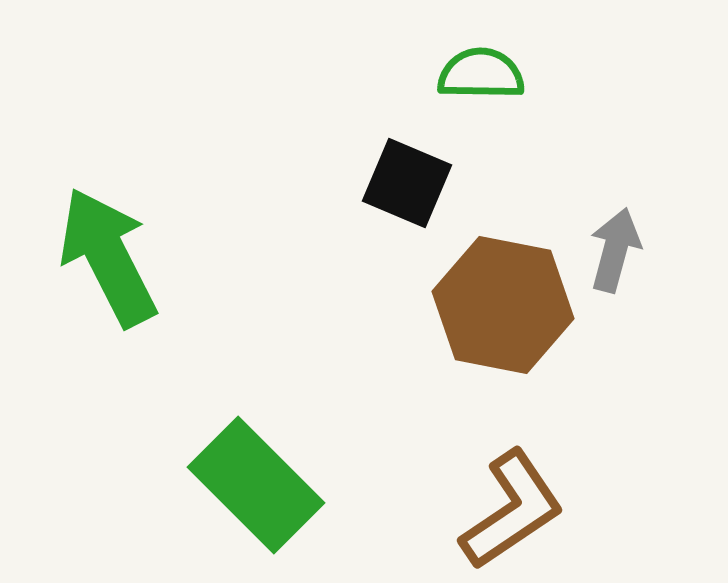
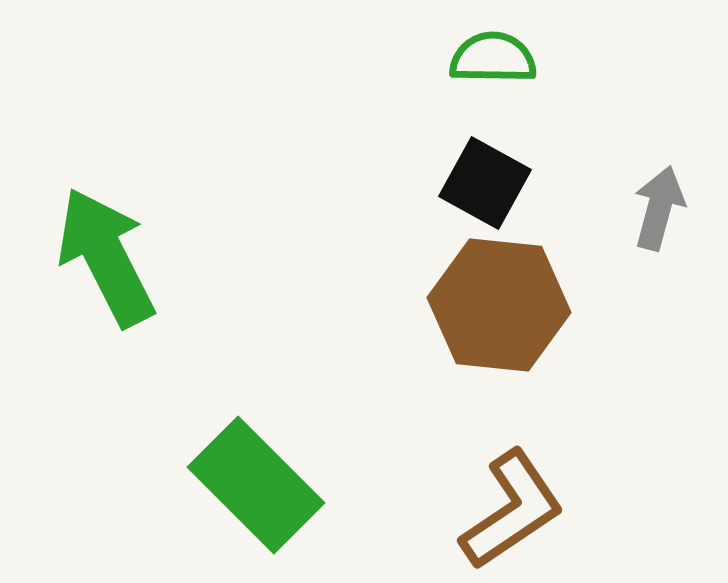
green semicircle: moved 12 px right, 16 px up
black square: moved 78 px right; rotated 6 degrees clockwise
gray arrow: moved 44 px right, 42 px up
green arrow: moved 2 px left
brown hexagon: moved 4 px left; rotated 5 degrees counterclockwise
